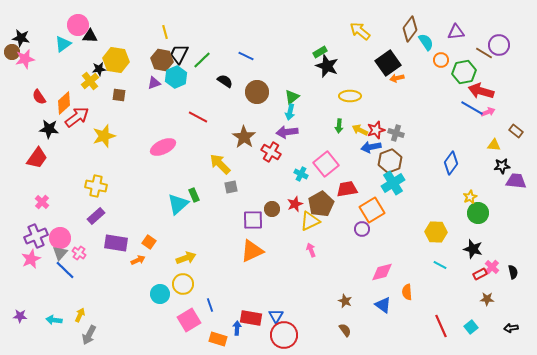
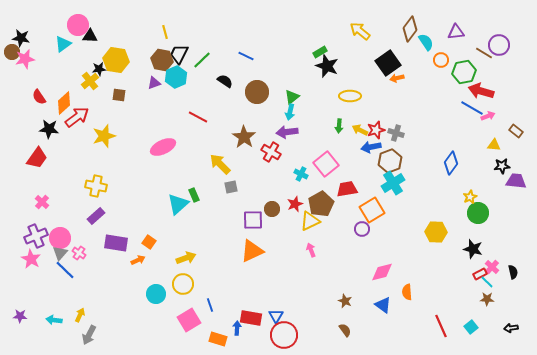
pink arrow at (488, 112): moved 4 px down
pink star at (31, 259): rotated 18 degrees counterclockwise
cyan line at (440, 265): moved 47 px right, 17 px down; rotated 16 degrees clockwise
cyan circle at (160, 294): moved 4 px left
